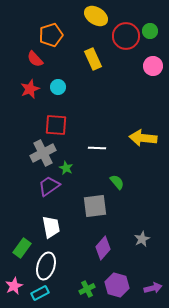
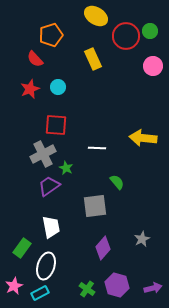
gray cross: moved 1 px down
green cross: rotated 28 degrees counterclockwise
